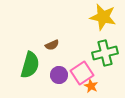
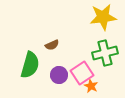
yellow star: rotated 20 degrees counterclockwise
